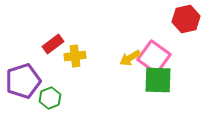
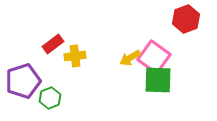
red hexagon: rotated 8 degrees counterclockwise
